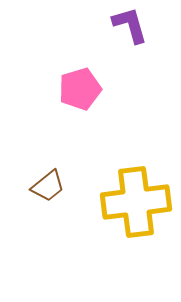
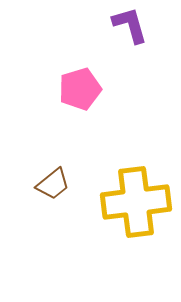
brown trapezoid: moved 5 px right, 2 px up
